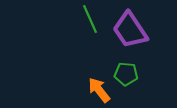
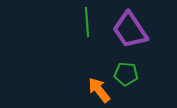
green line: moved 3 px left, 3 px down; rotated 20 degrees clockwise
